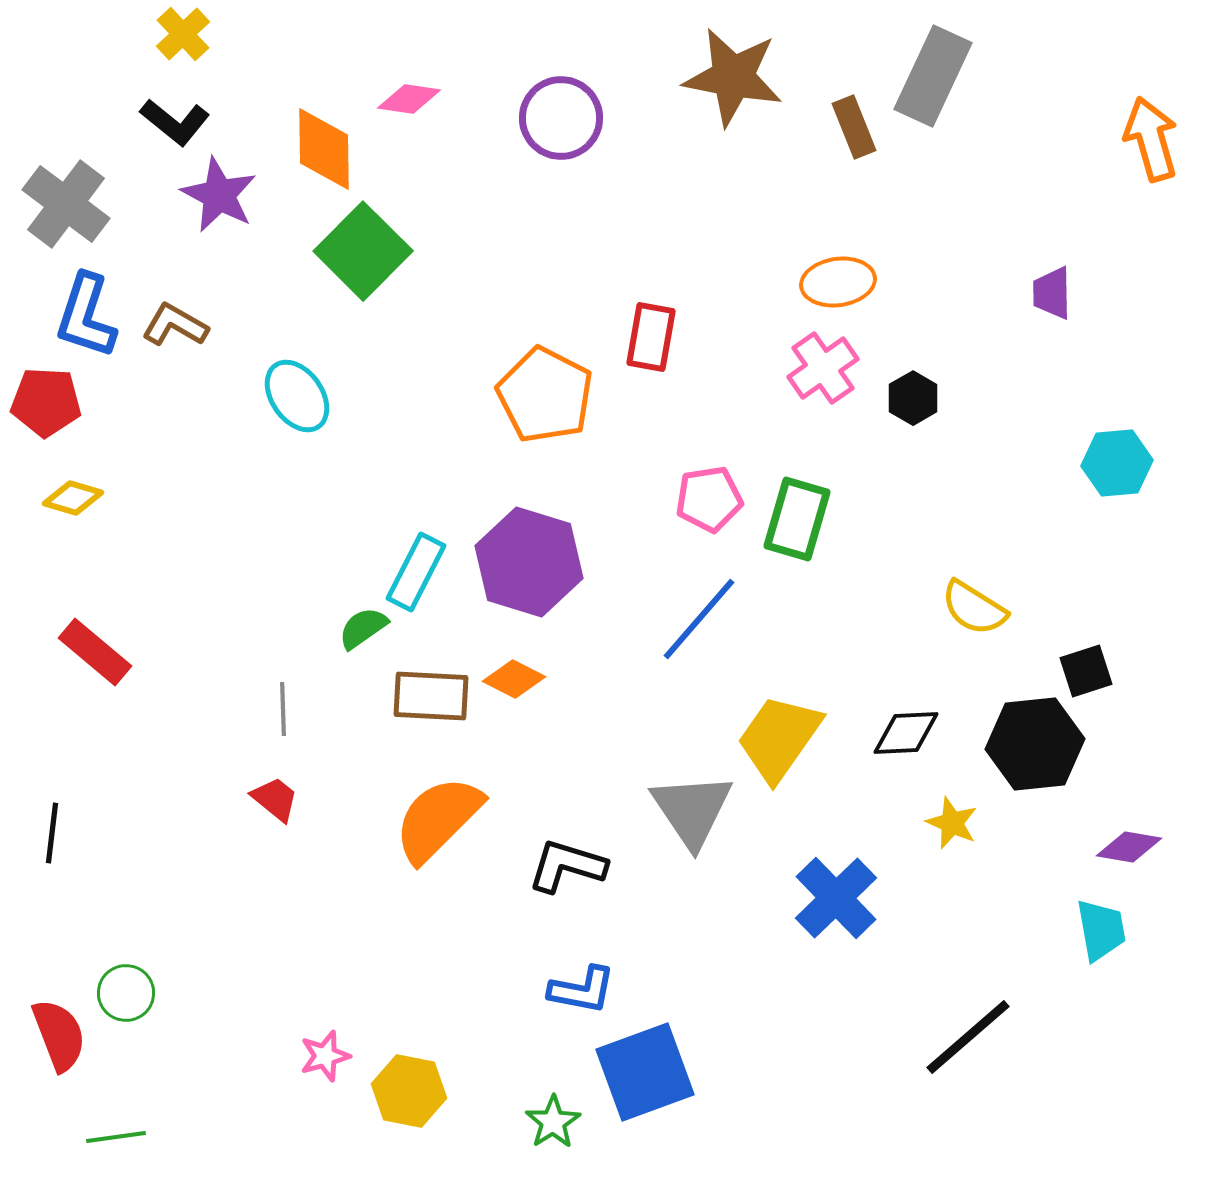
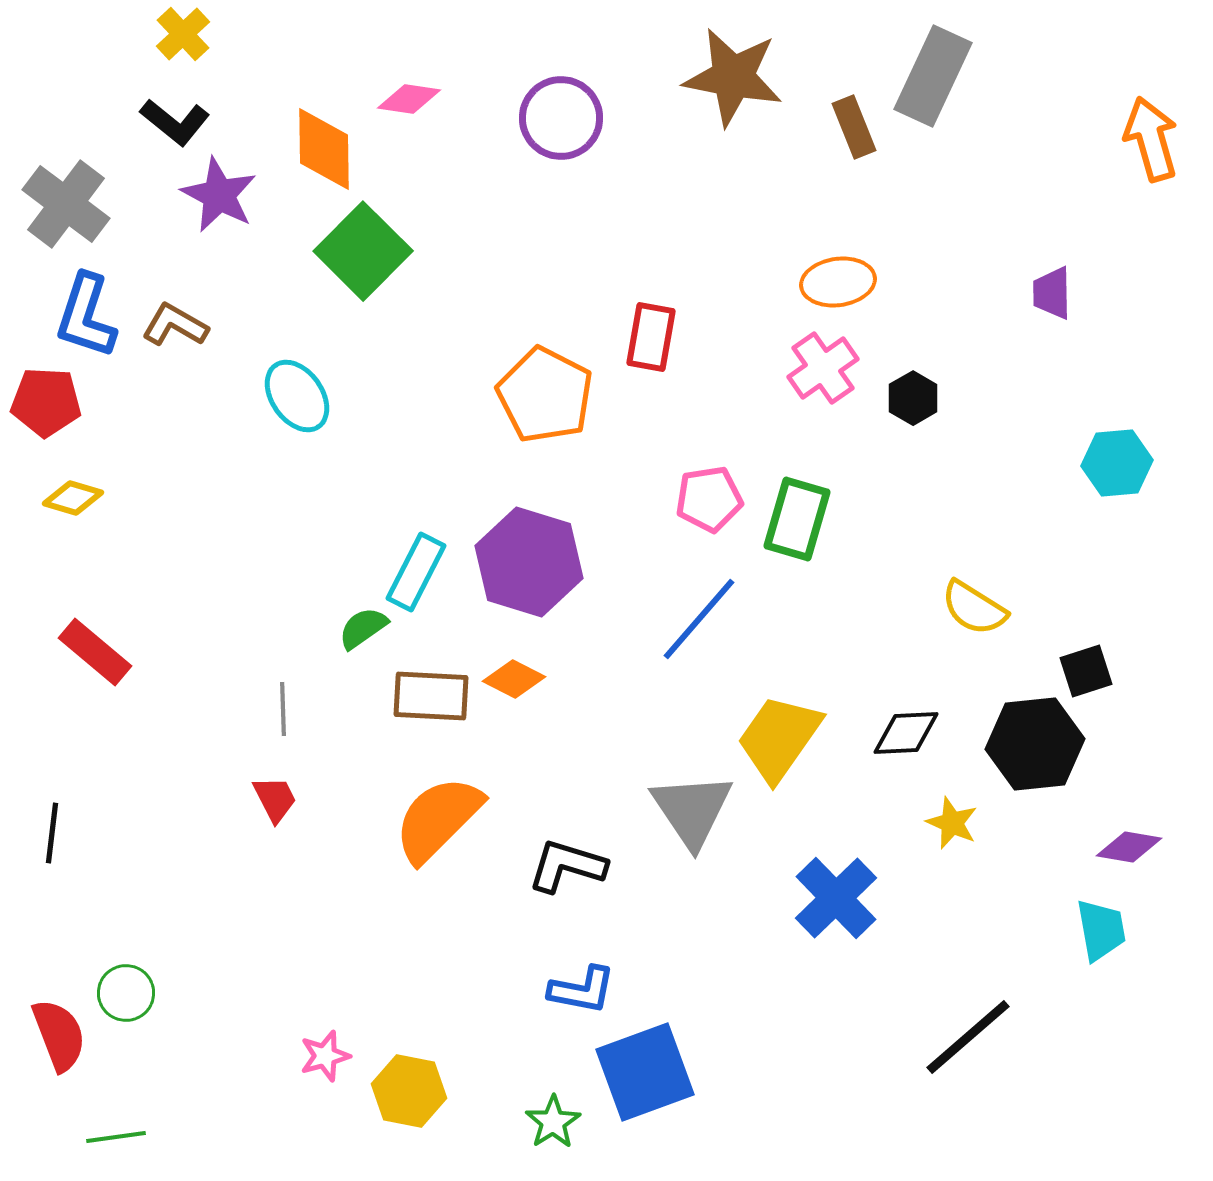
red trapezoid at (275, 799): rotated 24 degrees clockwise
